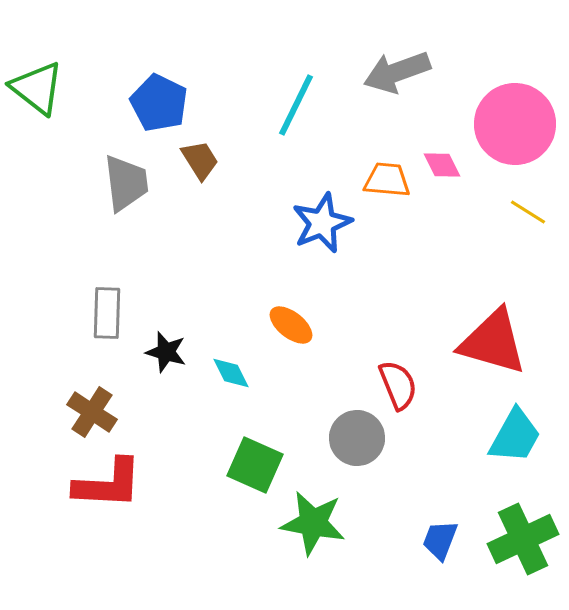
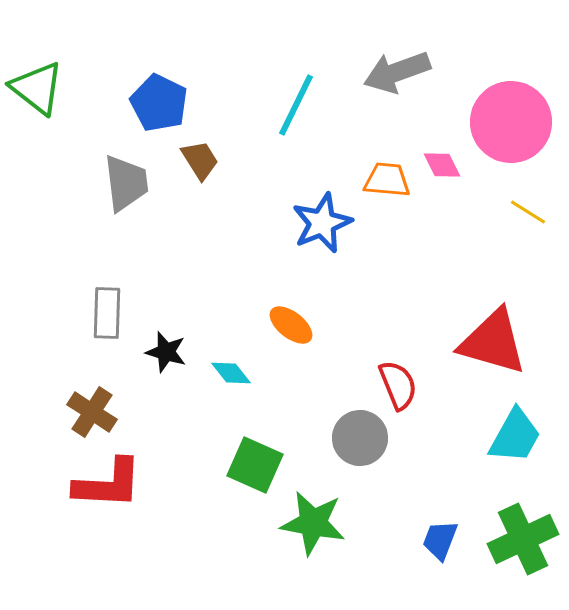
pink circle: moved 4 px left, 2 px up
cyan diamond: rotated 12 degrees counterclockwise
gray circle: moved 3 px right
